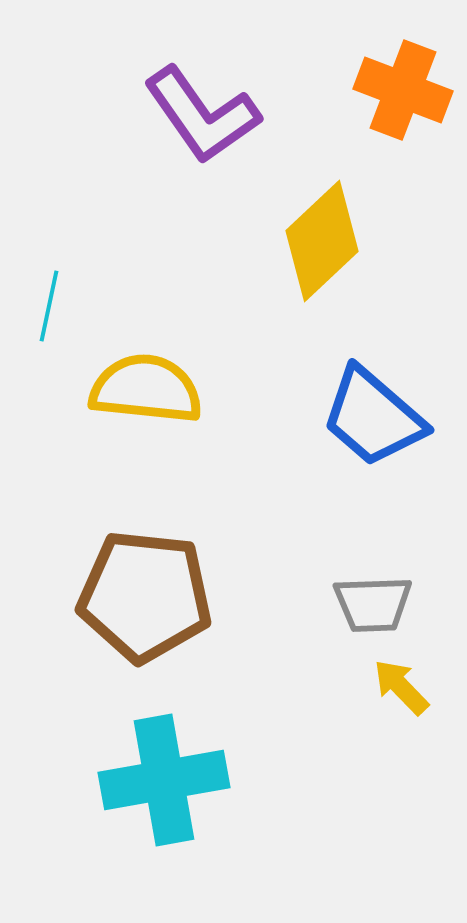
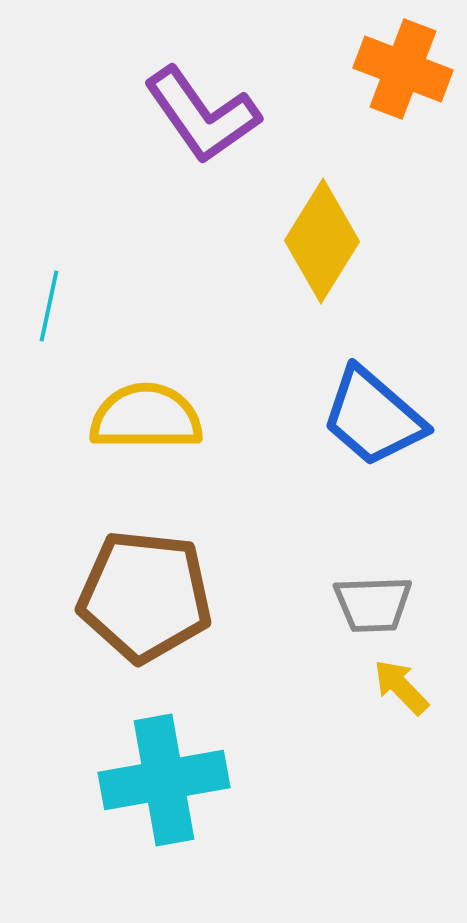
orange cross: moved 21 px up
yellow diamond: rotated 15 degrees counterclockwise
yellow semicircle: moved 28 px down; rotated 6 degrees counterclockwise
